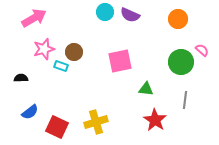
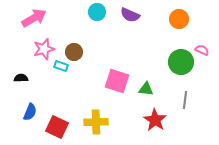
cyan circle: moved 8 px left
orange circle: moved 1 px right
pink semicircle: rotated 16 degrees counterclockwise
pink square: moved 3 px left, 20 px down; rotated 30 degrees clockwise
blue semicircle: rotated 30 degrees counterclockwise
yellow cross: rotated 15 degrees clockwise
